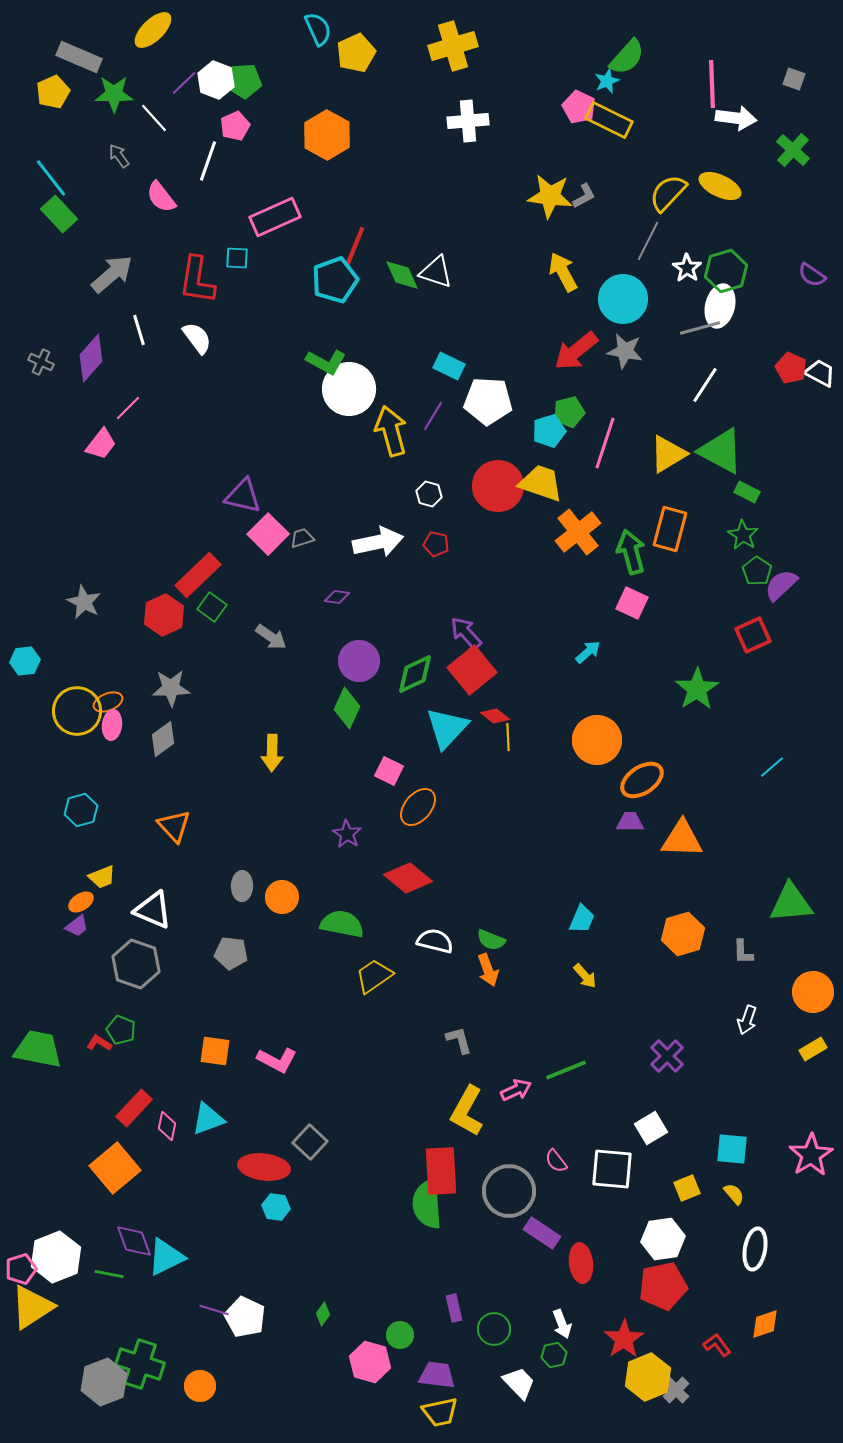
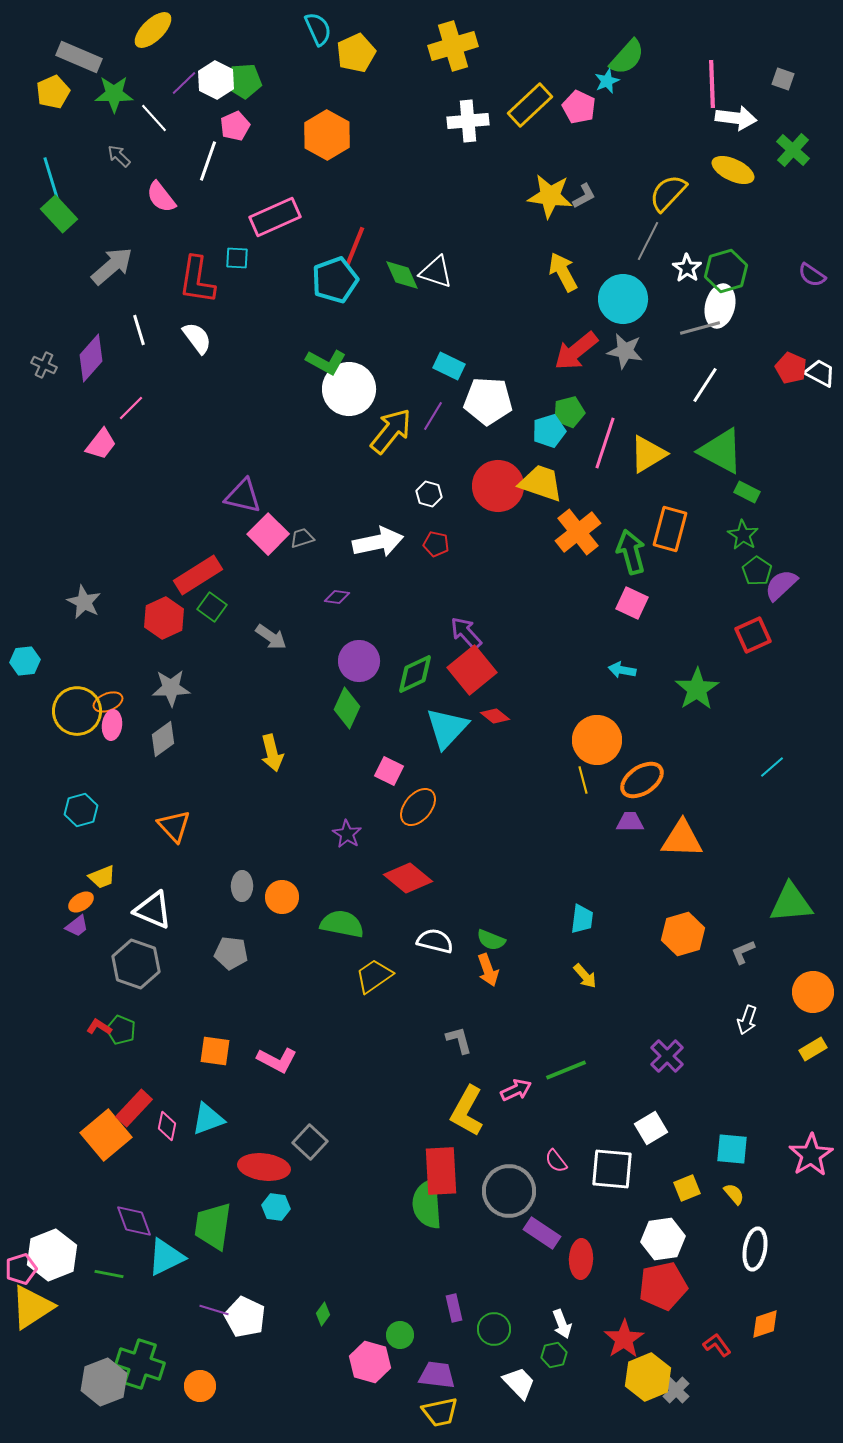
gray square at (794, 79): moved 11 px left
white hexagon at (216, 80): rotated 6 degrees clockwise
yellow rectangle at (609, 120): moved 79 px left, 15 px up; rotated 69 degrees counterclockwise
gray arrow at (119, 156): rotated 10 degrees counterclockwise
cyan line at (51, 178): rotated 21 degrees clockwise
yellow ellipse at (720, 186): moved 13 px right, 16 px up
gray arrow at (112, 274): moved 8 px up
gray cross at (41, 362): moved 3 px right, 3 px down
pink line at (128, 408): moved 3 px right
yellow arrow at (391, 431): rotated 54 degrees clockwise
yellow triangle at (668, 454): moved 20 px left
red rectangle at (198, 575): rotated 12 degrees clockwise
red hexagon at (164, 615): moved 3 px down
cyan arrow at (588, 652): moved 34 px right, 18 px down; rotated 128 degrees counterclockwise
yellow line at (508, 737): moved 75 px right, 43 px down; rotated 12 degrees counterclockwise
yellow arrow at (272, 753): rotated 15 degrees counterclockwise
cyan trapezoid at (582, 919): rotated 16 degrees counterclockwise
gray L-shape at (743, 952): rotated 68 degrees clockwise
red L-shape at (99, 1043): moved 16 px up
green trapezoid at (38, 1049): moved 175 px right, 177 px down; rotated 93 degrees counterclockwise
orange square at (115, 1168): moved 9 px left, 33 px up
purple diamond at (134, 1241): moved 20 px up
white hexagon at (56, 1257): moved 4 px left, 2 px up
red ellipse at (581, 1263): moved 4 px up; rotated 9 degrees clockwise
